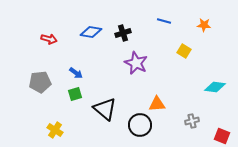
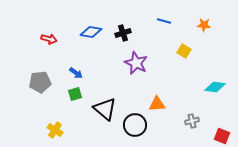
black circle: moved 5 px left
